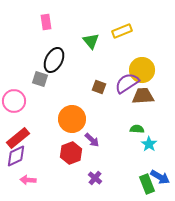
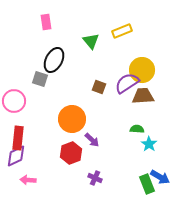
red rectangle: rotated 45 degrees counterclockwise
purple cross: rotated 16 degrees counterclockwise
